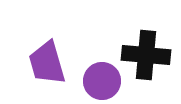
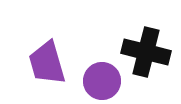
black cross: moved 3 px up; rotated 9 degrees clockwise
